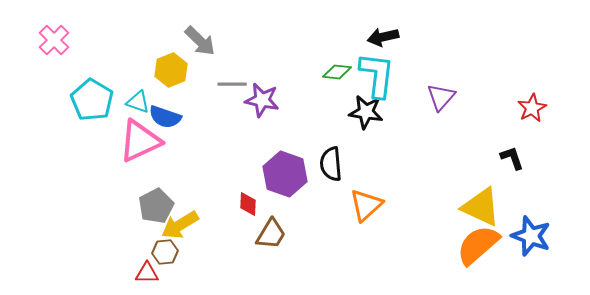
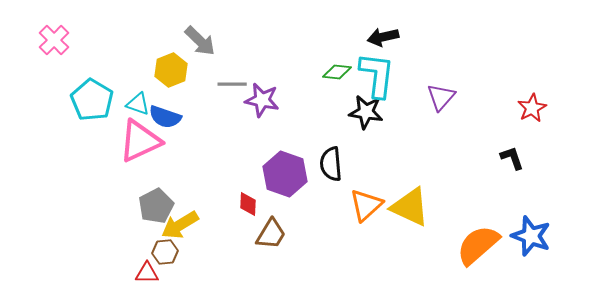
cyan triangle: moved 2 px down
yellow triangle: moved 71 px left
